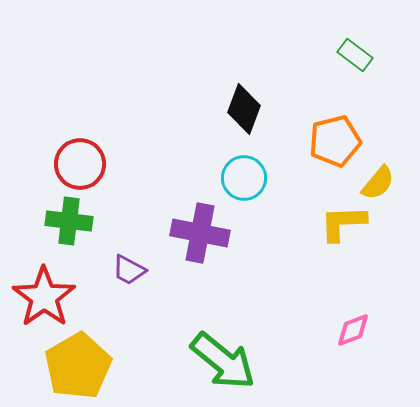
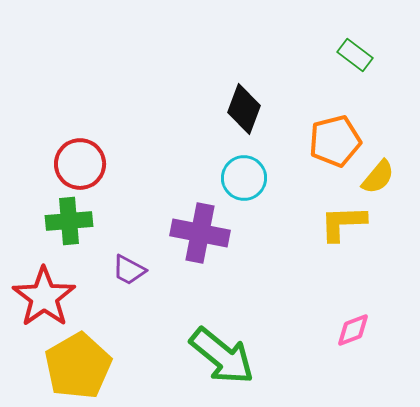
yellow semicircle: moved 6 px up
green cross: rotated 12 degrees counterclockwise
green arrow: moved 1 px left, 5 px up
